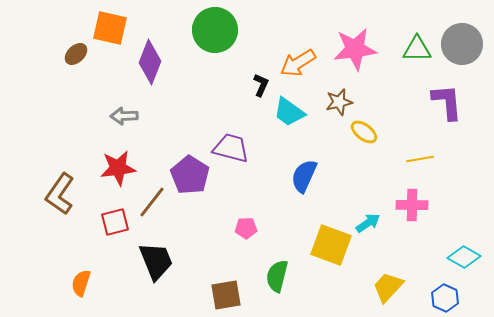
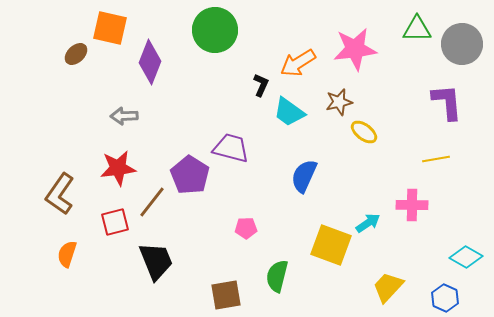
green triangle: moved 20 px up
yellow line: moved 16 px right
cyan diamond: moved 2 px right
orange semicircle: moved 14 px left, 29 px up
